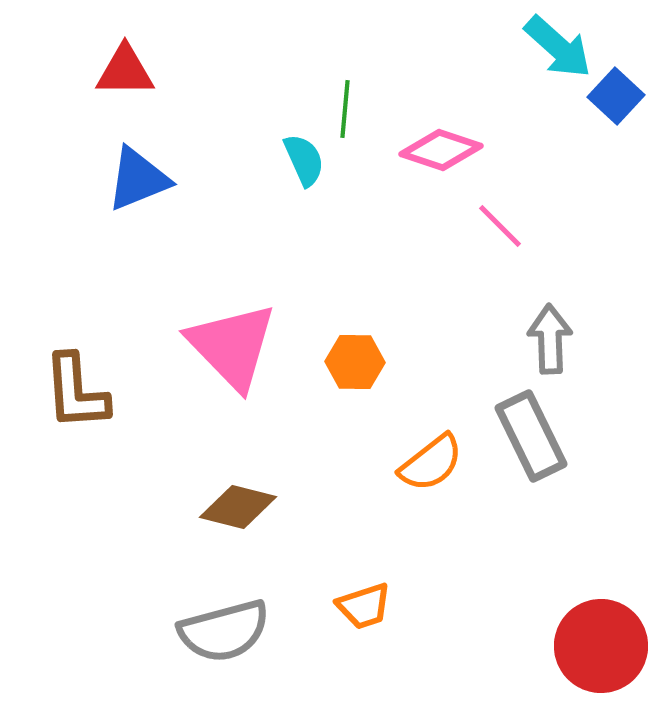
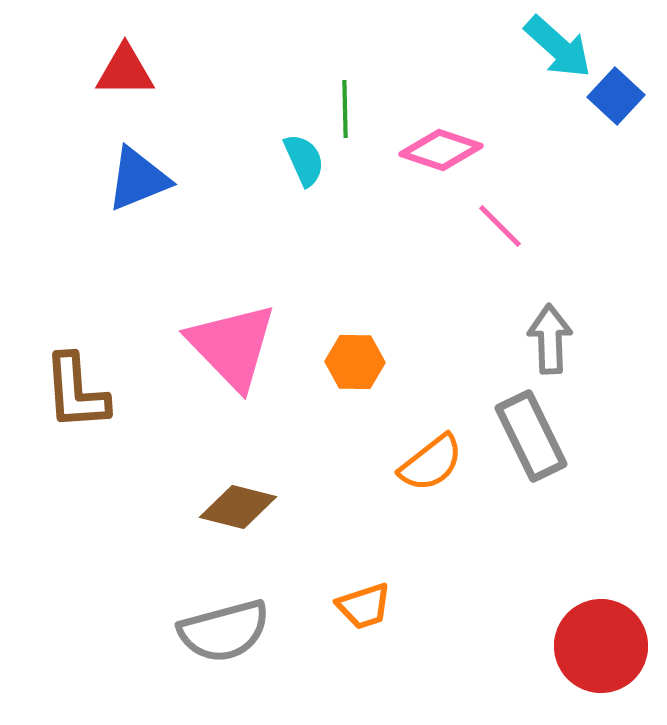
green line: rotated 6 degrees counterclockwise
